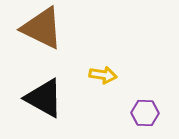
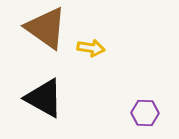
brown triangle: moved 4 px right; rotated 9 degrees clockwise
yellow arrow: moved 12 px left, 27 px up
